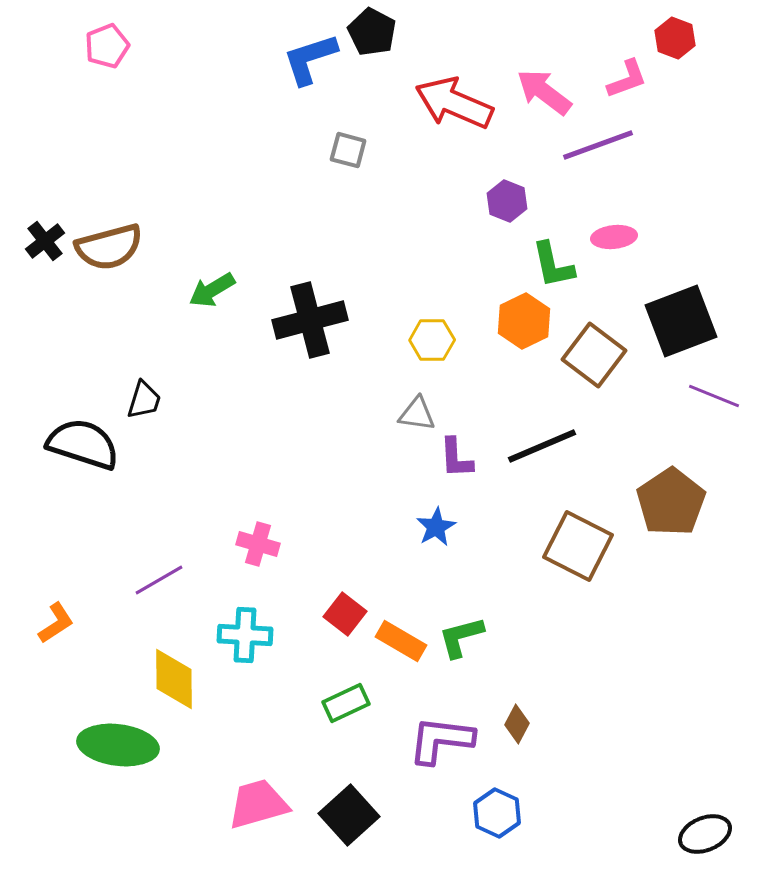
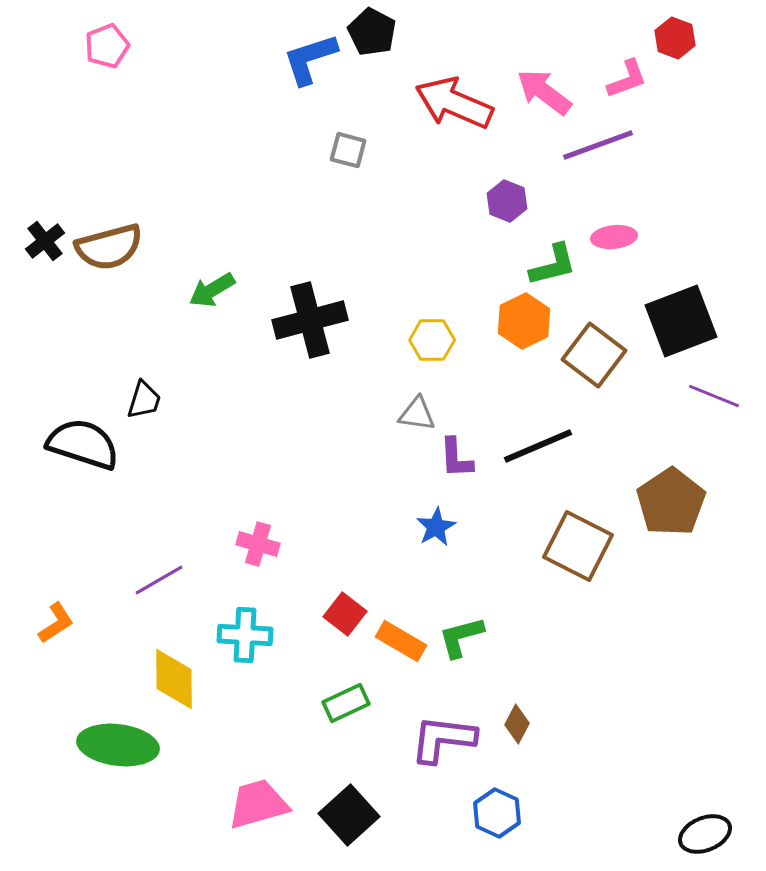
green L-shape at (553, 265): rotated 92 degrees counterclockwise
black line at (542, 446): moved 4 px left
purple L-shape at (441, 740): moved 2 px right, 1 px up
